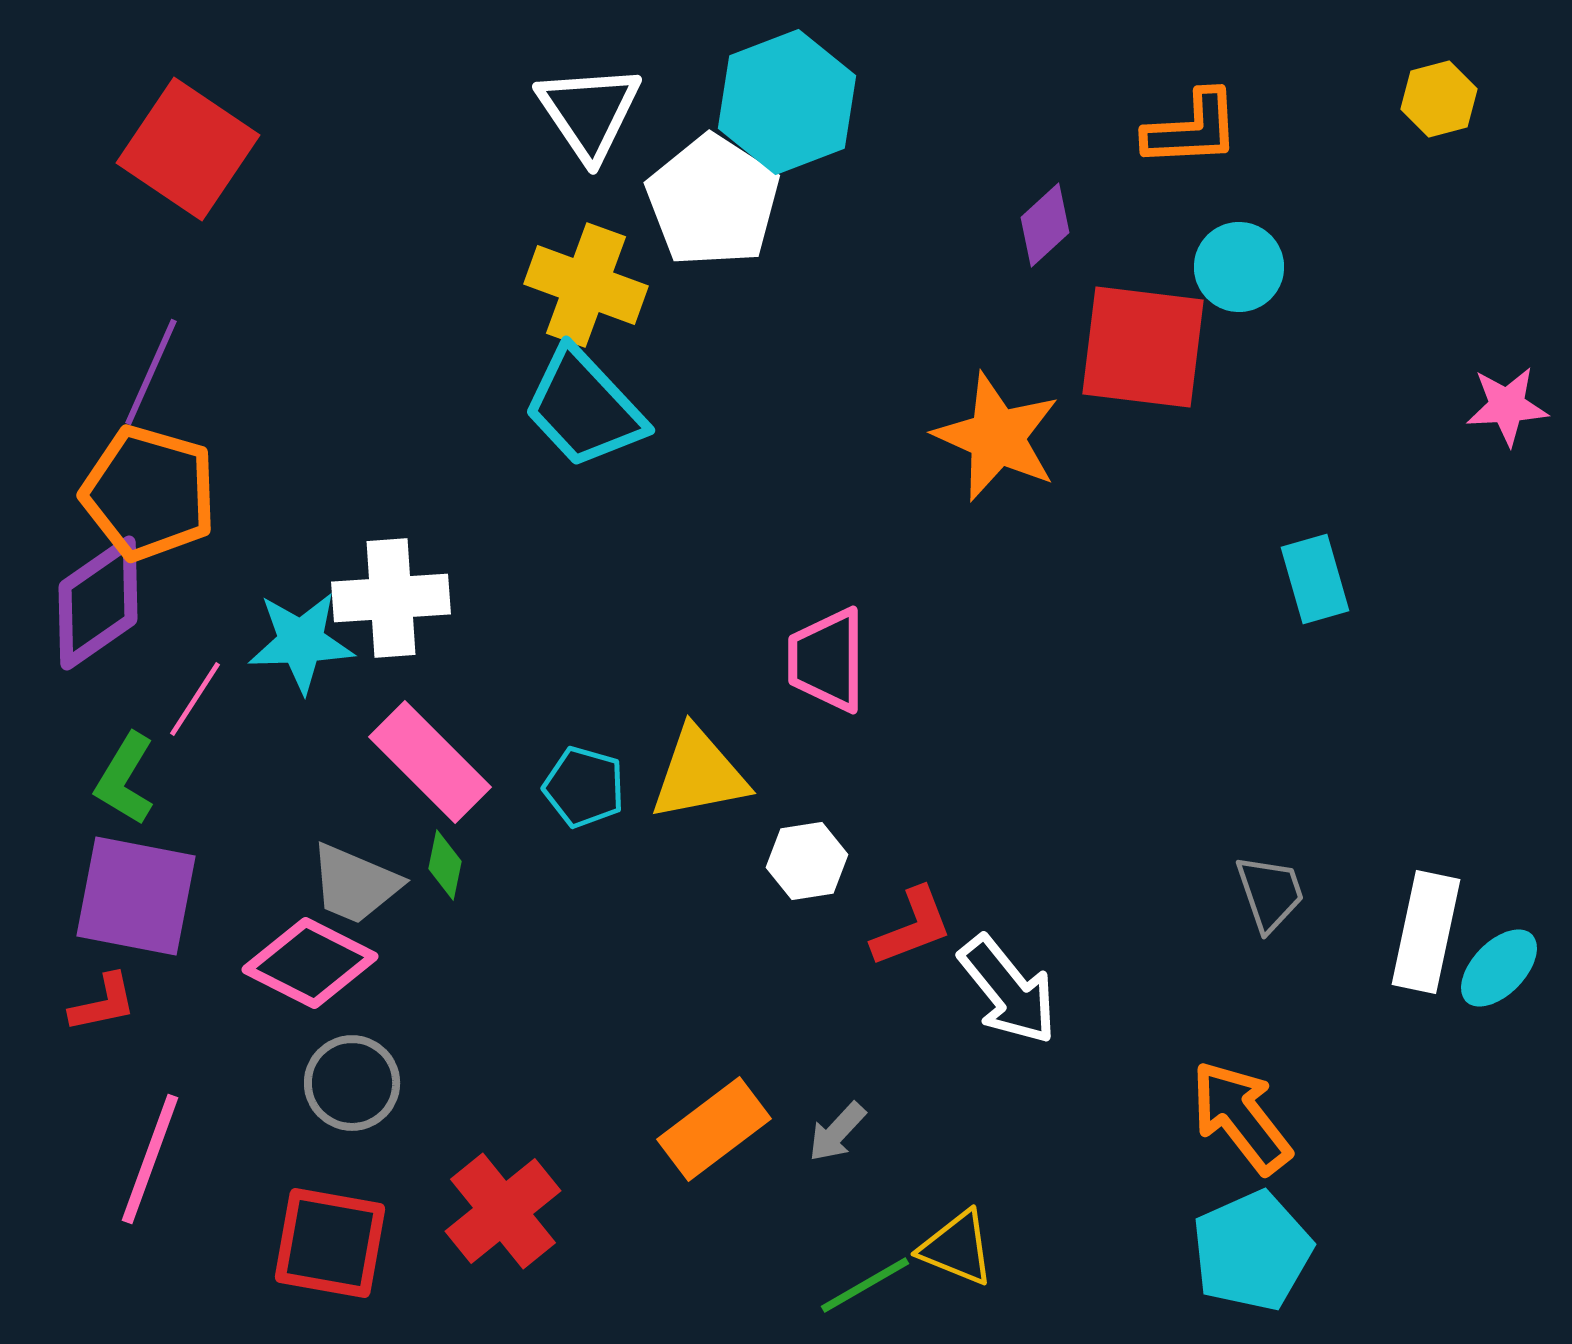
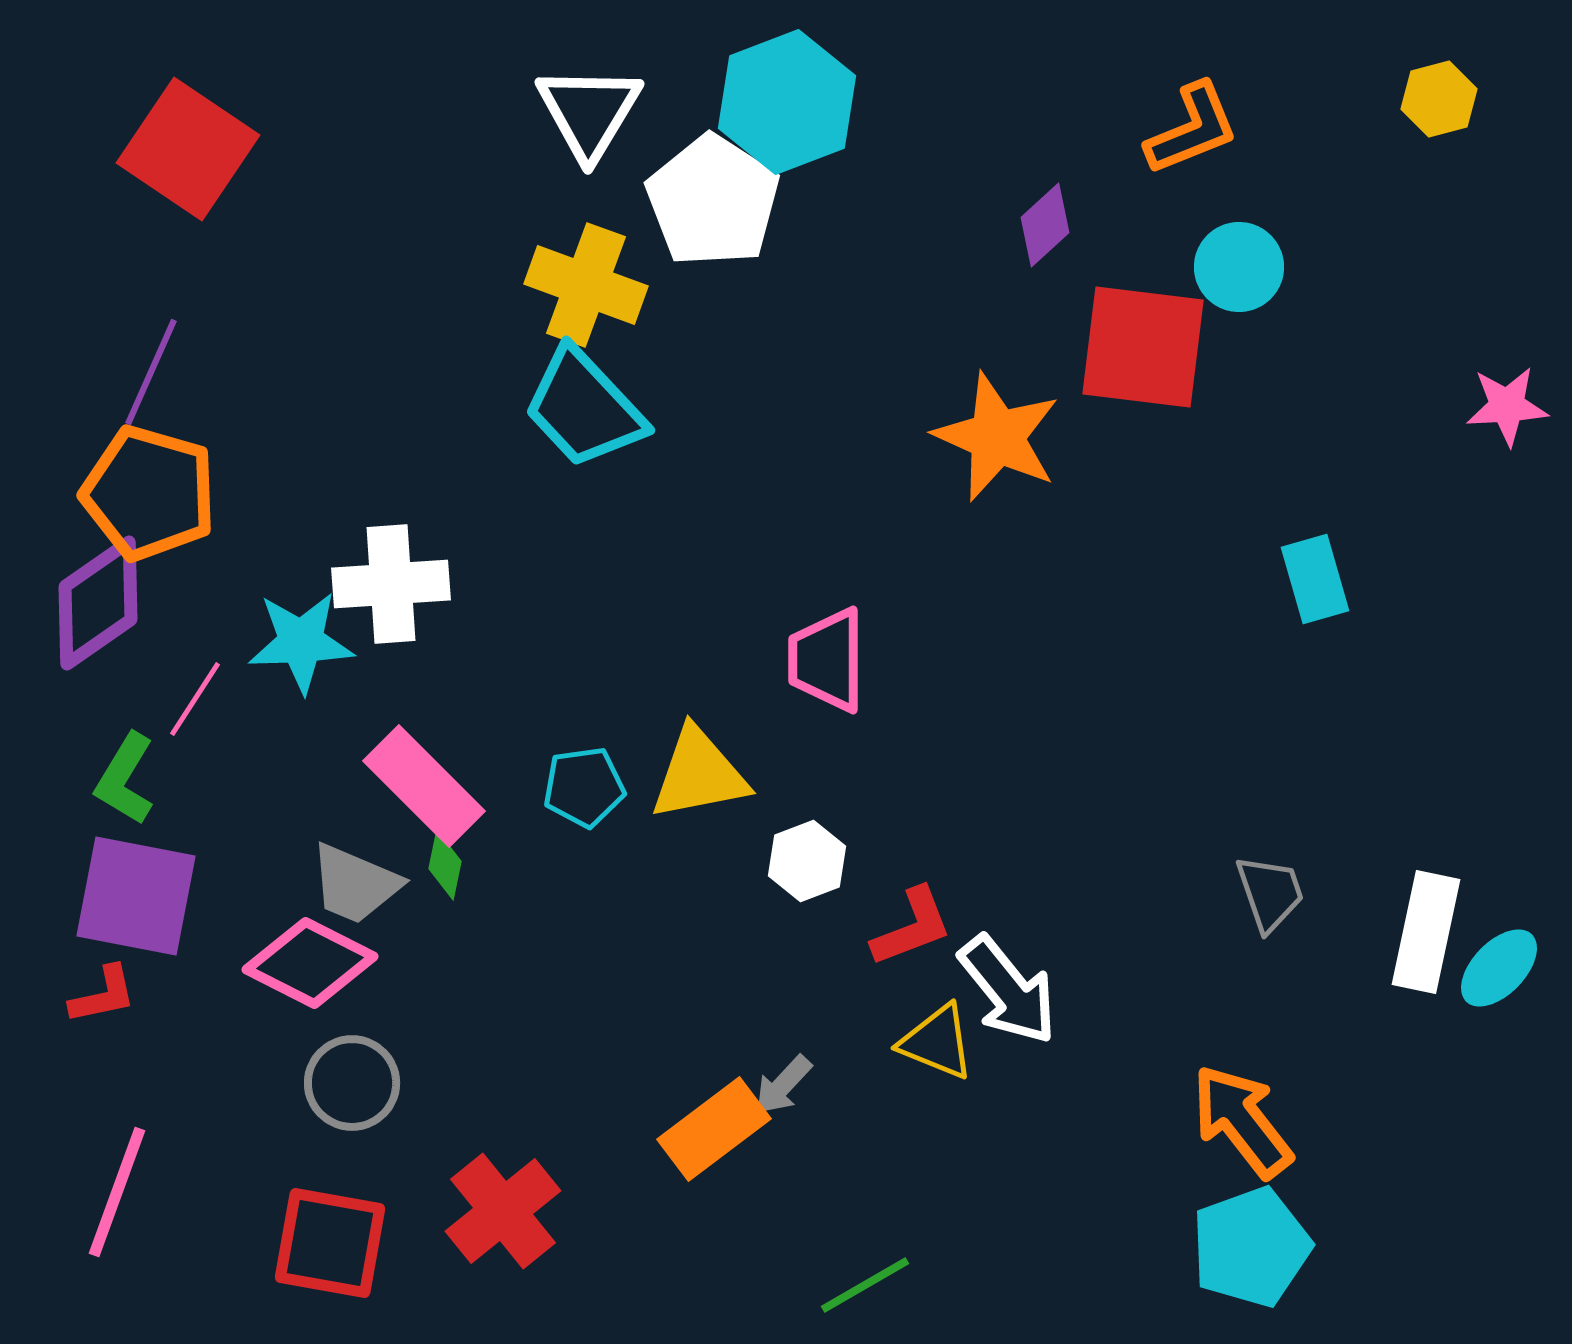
white triangle at (589, 112): rotated 5 degrees clockwise
orange L-shape at (1192, 129): rotated 19 degrees counterclockwise
white cross at (391, 598): moved 14 px up
pink rectangle at (430, 762): moved 6 px left, 24 px down
cyan pentagon at (584, 787): rotated 24 degrees counterclockwise
white hexagon at (807, 861): rotated 12 degrees counterclockwise
red L-shape at (103, 1003): moved 8 px up
orange arrow at (1241, 1117): moved 1 px right, 4 px down
gray arrow at (837, 1132): moved 54 px left, 47 px up
pink line at (150, 1159): moved 33 px left, 33 px down
yellow triangle at (957, 1248): moved 20 px left, 206 px up
cyan pentagon at (1252, 1251): moved 1 px left, 4 px up; rotated 4 degrees clockwise
